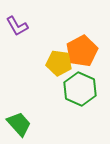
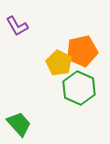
orange pentagon: rotated 16 degrees clockwise
yellow pentagon: rotated 20 degrees clockwise
green hexagon: moved 1 px left, 1 px up
